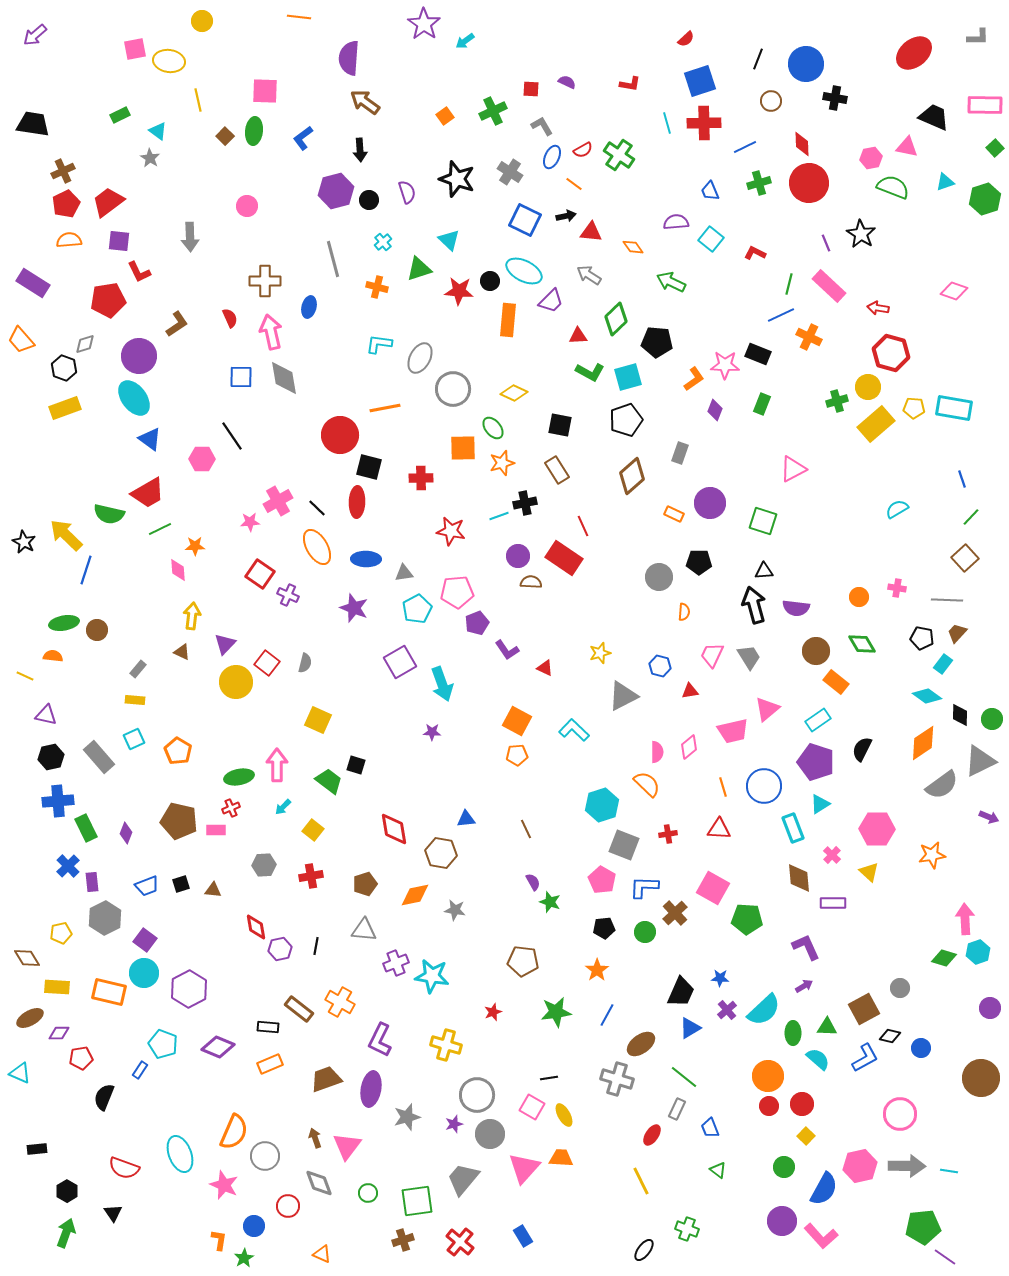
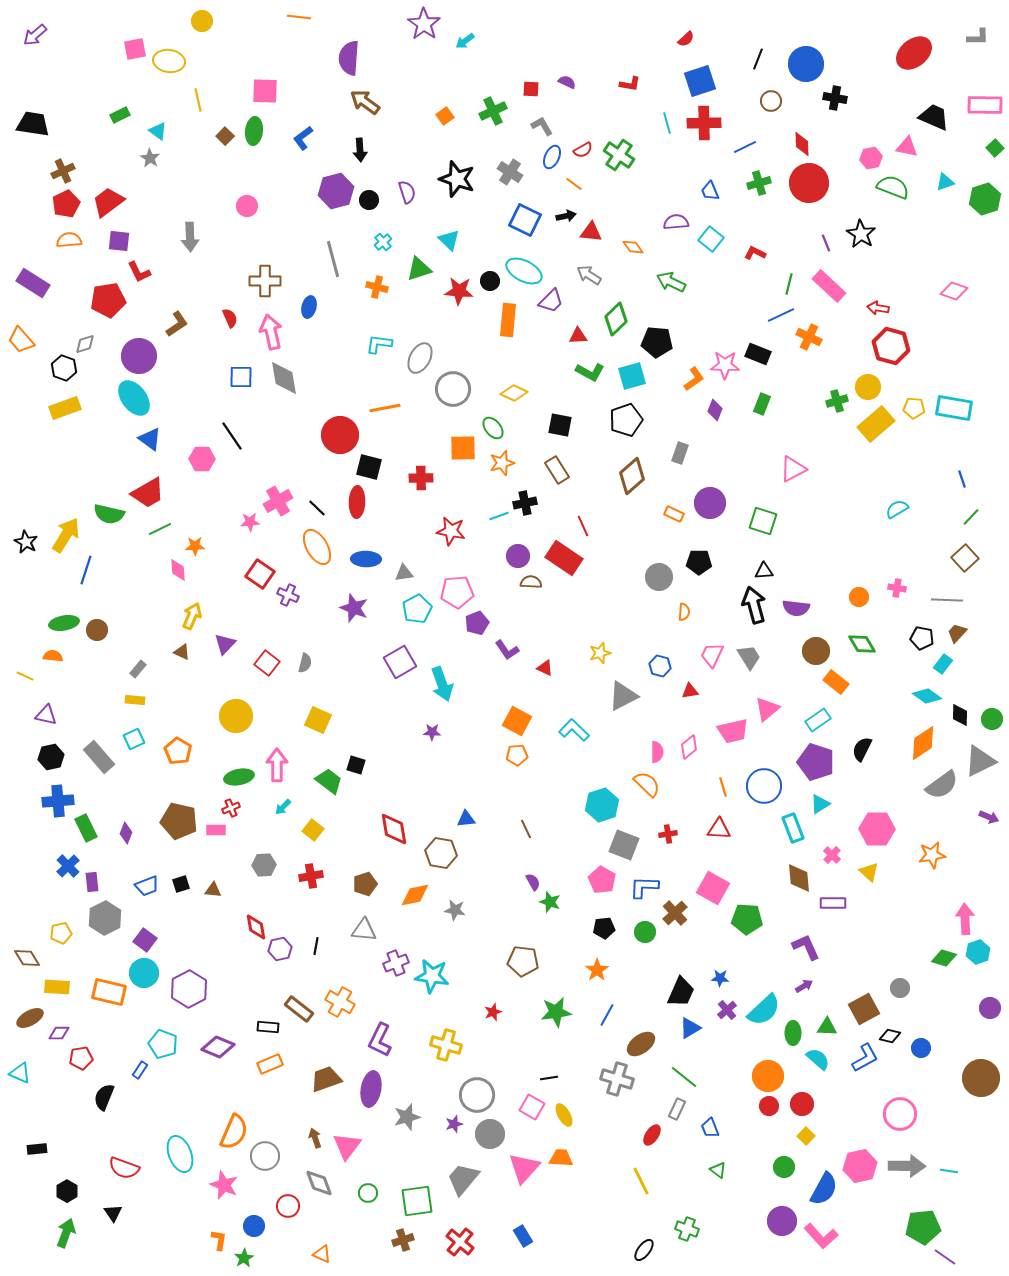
red hexagon at (891, 353): moved 7 px up
cyan square at (628, 377): moved 4 px right, 1 px up
yellow arrow at (66, 535): rotated 78 degrees clockwise
black star at (24, 542): moved 2 px right
yellow arrow at (192, 616): rotated 16 degrees clockwise
yellow circle at (236, 682): moved 34 px down
